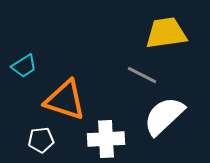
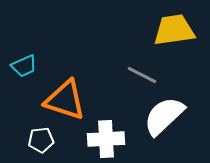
yellow trapezoid: moved 8 px right, 3 px up
cyan trapezoid: rotated 8 degrees clockwise
